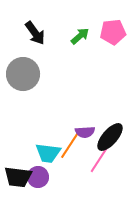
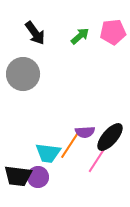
pink line: moved 2 px left
black trapezoid: moved 1 px up
